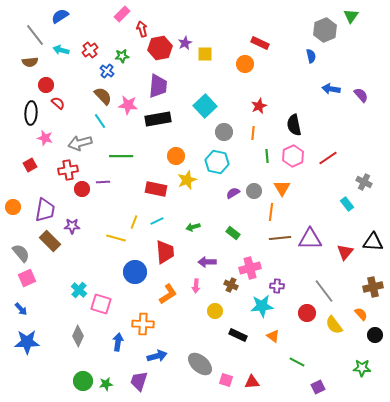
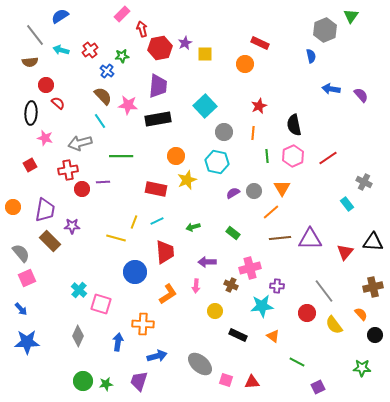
orange line at (271, 212): rotated 42 degrees clockwise
